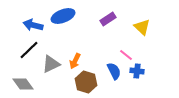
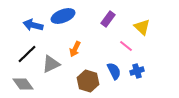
purple rectangle: rotated 21 degrees counterclockwise
black line: moved 2 px left, 4 px down
pink line: moved 9 px up
orange arrow: moved 12 px up
blue cross: rotated 24 degrees counterclockwise
brown hexagon: moved 2 px right, 1 px up
